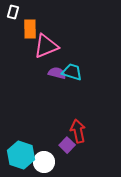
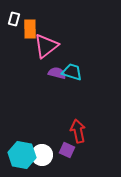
white rectangle: moved 1 px right, 7 px down
pink triangle: rotated 16 degrees counterclockwise
purple square: moved 5 px down; rotated 21 degrees counterclockwise
cyan hexagon: moved 1 px right; rotated 8 degrees counterclockwise
white circle: moved 2 px left, 7 px up
